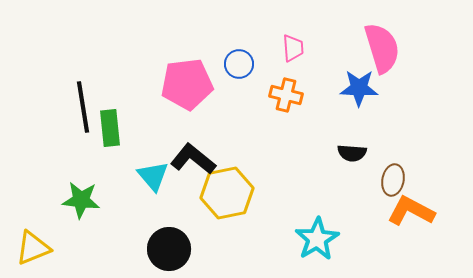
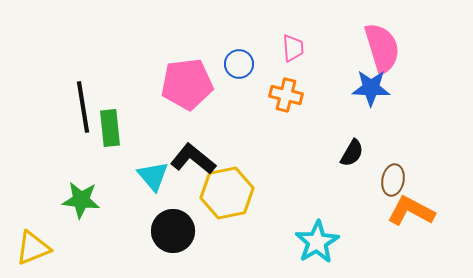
blue star: moved 12 px right
black semicircle: rotated 64 degrees counterclockwise
cyan star: moved 3 px down
black circle: moved 4 px right, 18 px up
